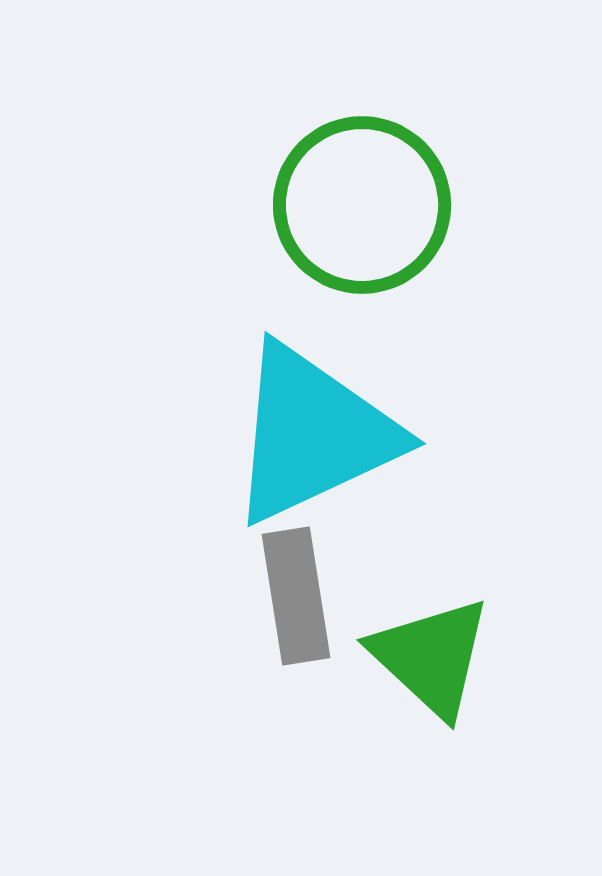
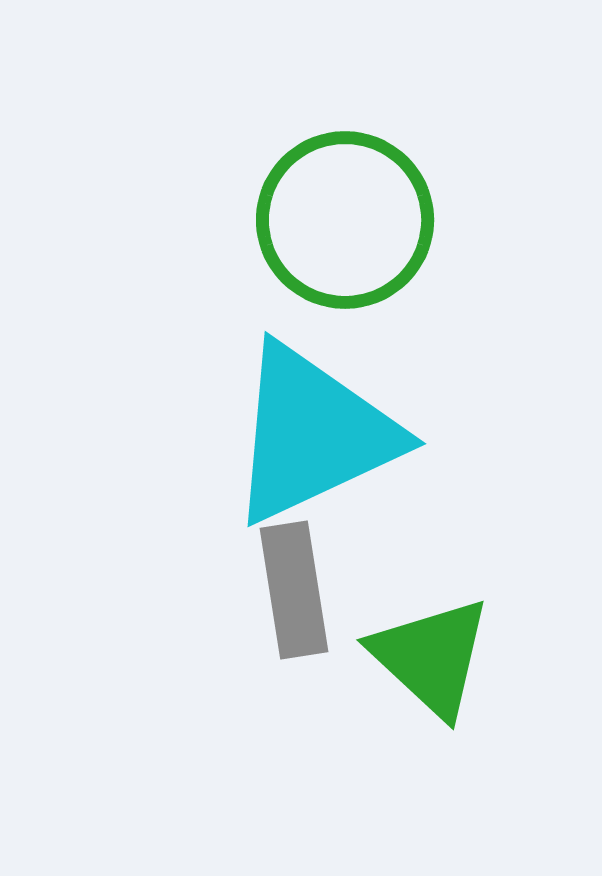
green circle: moved 17 px left, 15 px down
gray rectangle: moved 2 px left, 6 px up
